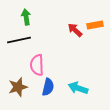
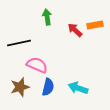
green arrow: moved 21 px right
black line: moved 3 px down
pink semicircle: rotated 115 degrees clockwise
brown star: moved 2 px right
